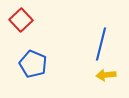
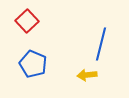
red square: moved 6 px right, 1 px down
yellow arrow: moved 19 px left
